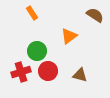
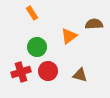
brown semicircle: moved 1 px left, 9 px down; rotated 36 degrees counterclockwise
green circle: moved 4 px up
